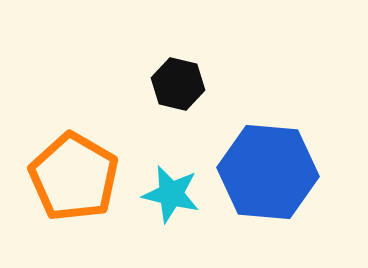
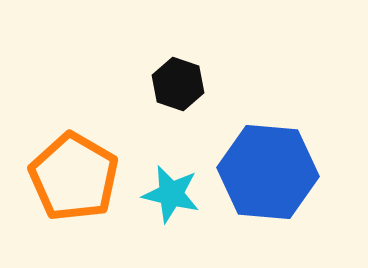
black hexagon: rotated 6 degrees clockwise
